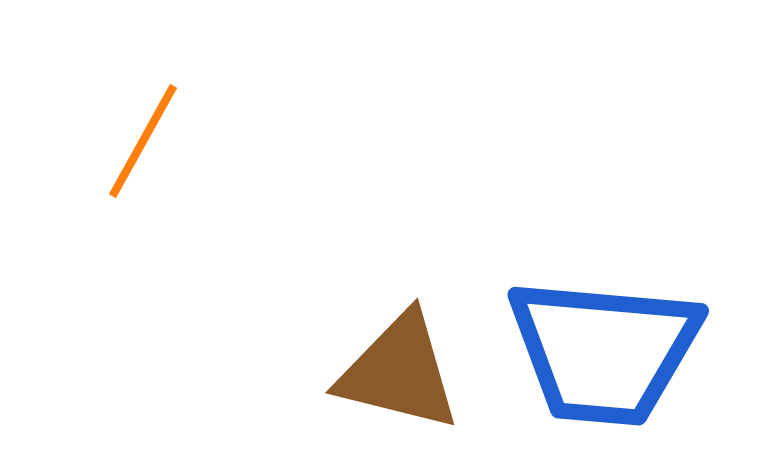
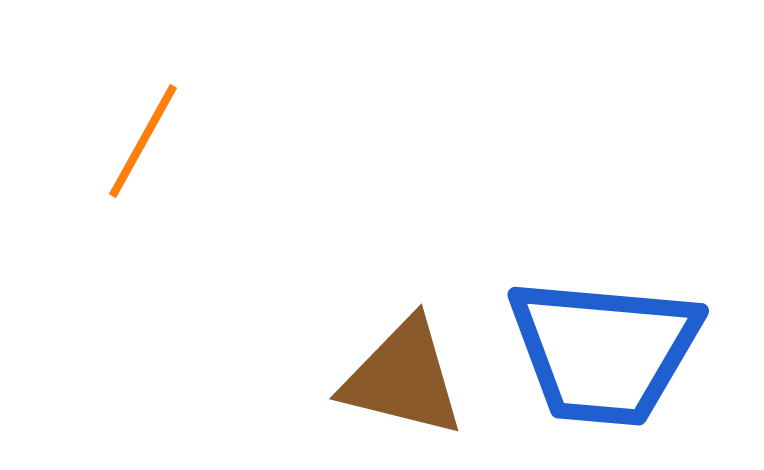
brown triangle: moved 4 px right, 6 px down
